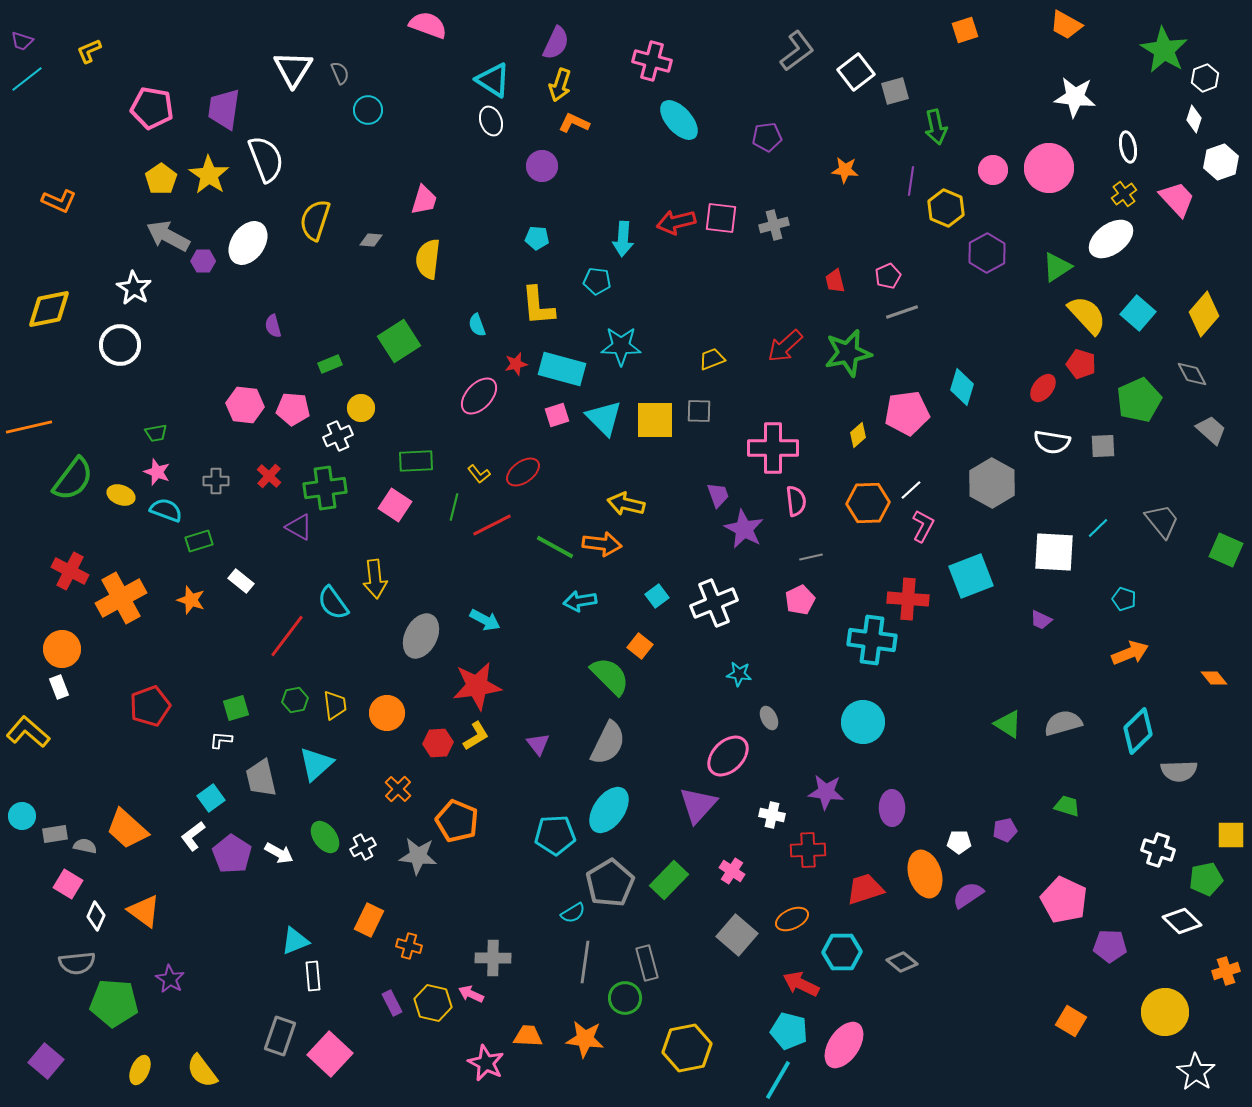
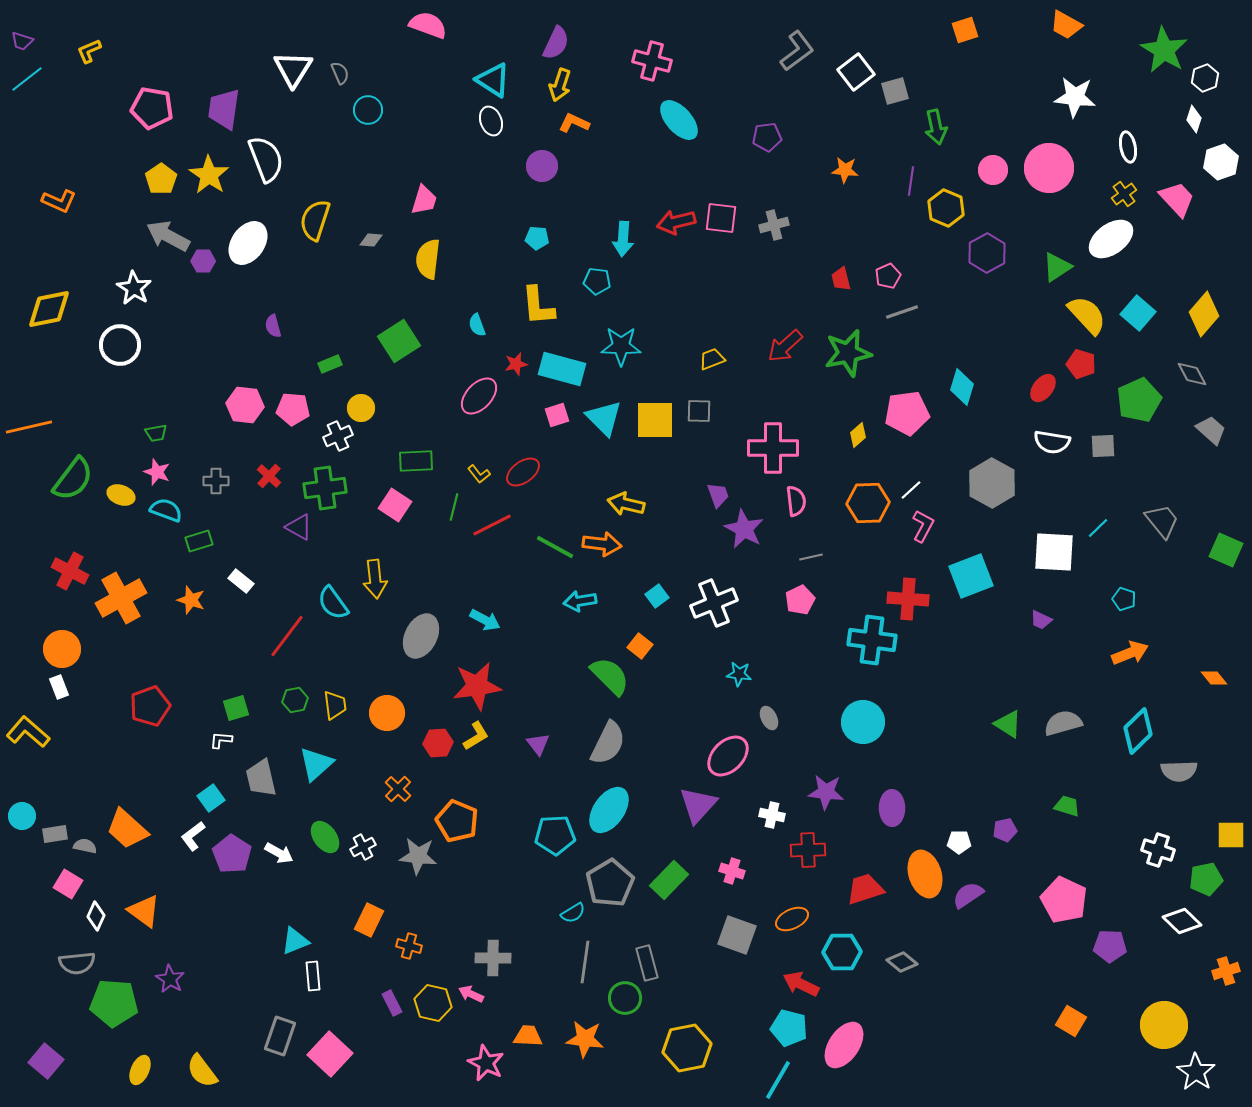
red trapezoid at (835, 281): moved 6 px right, 2 px up
pink cross at (732, 871): rotated 15 degrees counterclockwise
gray square at (737, 935): rotated 21 degrees counterclockwise
yellow circle at (1165, 1012): moved 1 px left, 13 px down
cyan pentagon at (789, 1031): moved 3 px up
